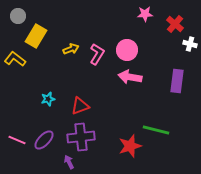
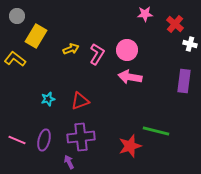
gray circle: moved 1 px left
purple rectangle: moved 7 px right
red triangle: moved 5 px up
green line: moved 1 px down
purple ellipse: rotated 30 degrees counterclockwise
